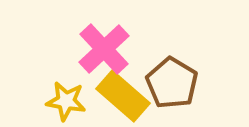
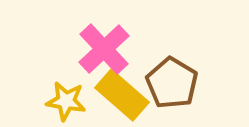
yellow rectangle: moved 1 px left, 1 px up
